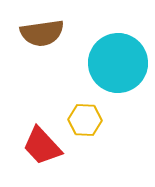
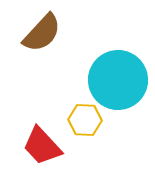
brown semicircle: rotated 39 degrees counterclockwise
cyan circle: moved 17 px down
